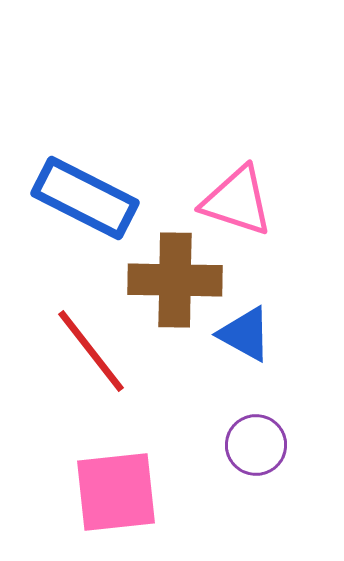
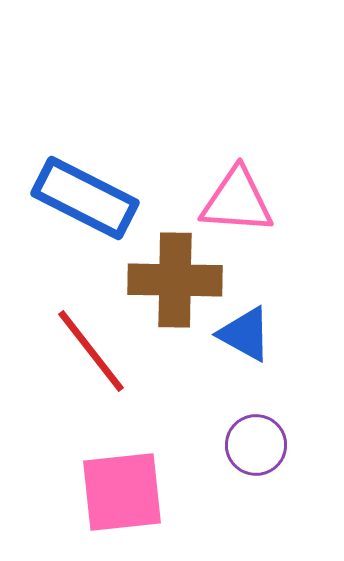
pink triangle: rotated 14 degrees counterclockwise
pink square: moved 6 px right
